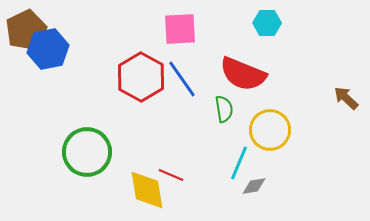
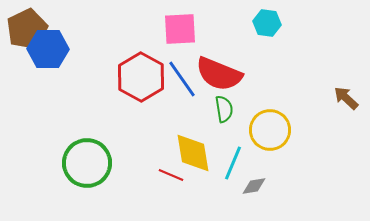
cyan hexagon: rotated 8 degrees clockwise
brown pentagon: moved 1 px right, 1 px up
blue hexagon: rotated 12 degrees clockwise
red semicircle: moved 24 px left
green circle: moved 11 px down
cyan line: moved 6 px left
yellow diamond: moved 46 px right, 37 px up
